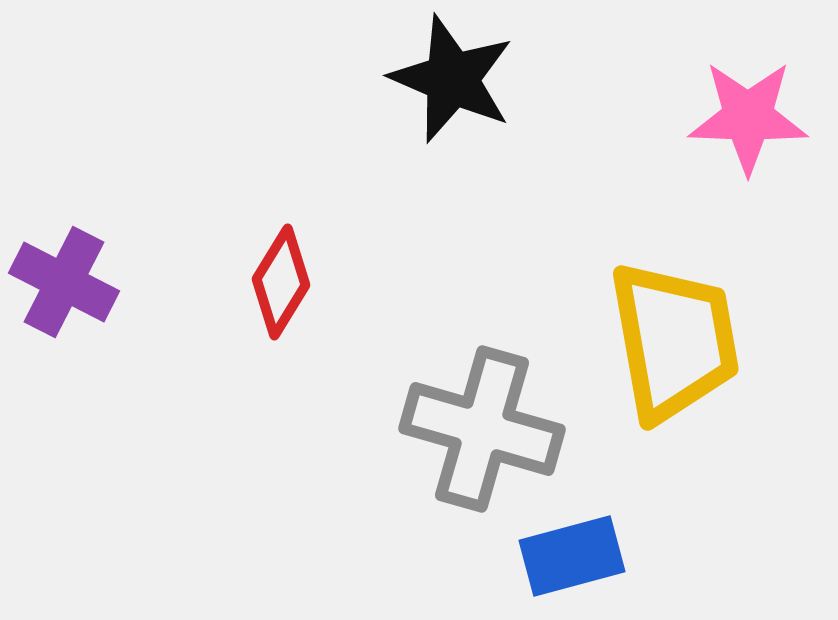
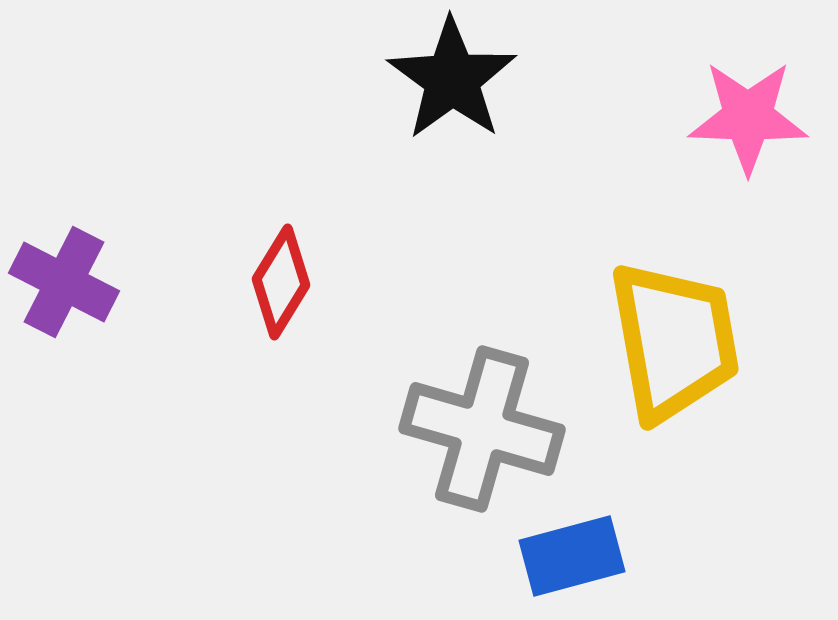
black star: rotated 13 degrees clockwise
